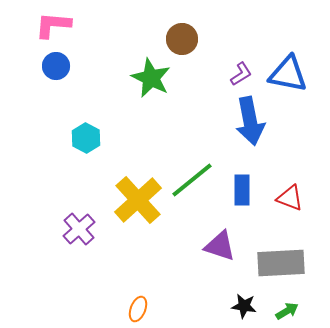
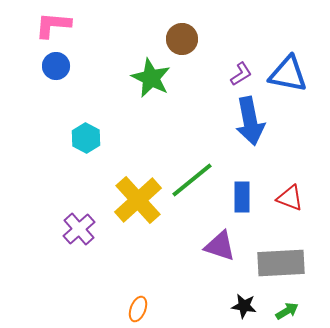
blue rectangle: moved 7 px down
